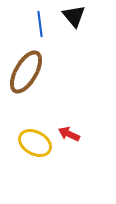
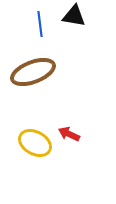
black triangle: rotated 40 degrees counterclockwise
brown ellipse: moved 7 px right; rotated 39 degrees clockwise
